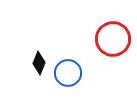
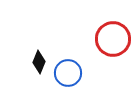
black diamond: moved 1 px up
